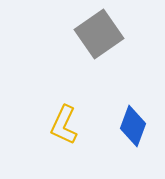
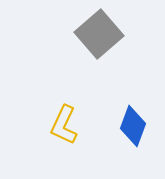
gray square: rotated 6 degrees counterclockwise
